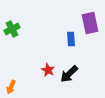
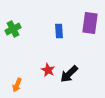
purple rectangle: rotated 20 degrees clockwise
green cross: moved 1 px right
blue rectangle: moved 12 px left, 8 px up
orange arrow: moved 6 px right, 2 px up
